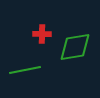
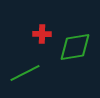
green line: moved 3 px down; rotated 16 degrees counterclockwise
